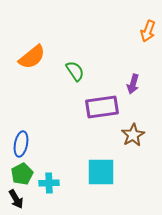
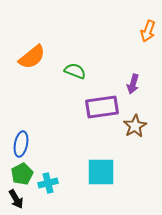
green semicircle: rotated 35 degrees counterclockwise
brown star: moved 2 px right, 9 px up
cyan cross: moved 1 px left; rotated 12 degrees counterclockwise
